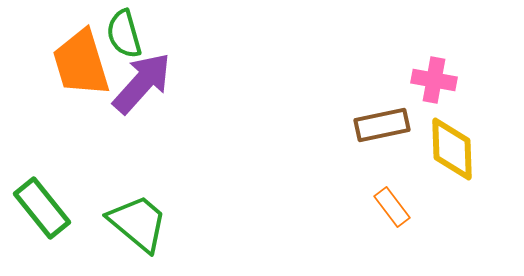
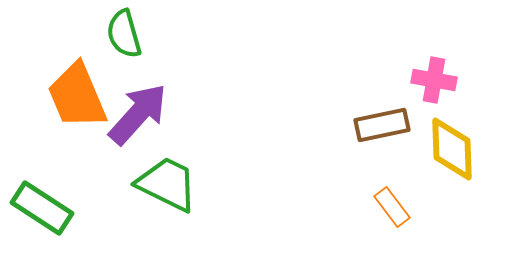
orange trapezoid: moved 4 px left, 33 px down; rotated 6 degrees counterclockwise
purple arrow: moved 4 px left, 31 px down
green rectangle: rotated 18 degrees counterclockwise
green trapezoid: moved 29 px right, 39 px up; rotated 14 degrees counterclockwise
